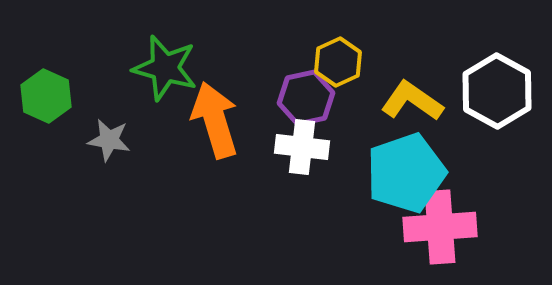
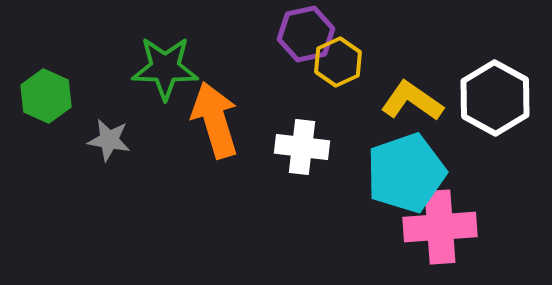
green star: rotated 14 degrees counterclockwise
white hexagon: moved 2 px left, 7 px down
purple hexagon: moved 64 px up
